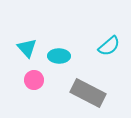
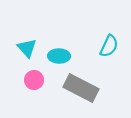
cyan semicircle: rotated 25 degrees counterclockwise
gray rectangle: moved 7 px left, 5 px up
